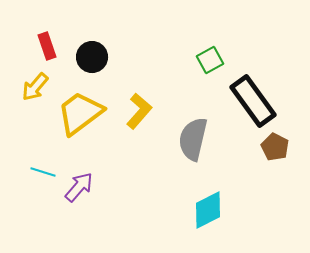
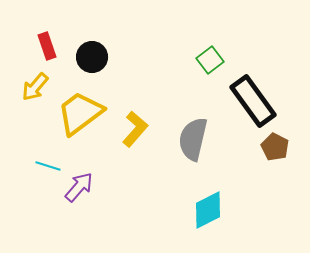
green square: rotated 8 degrees counterclockwise
yellow L-shape: moved 4 px left, 18 px down
cyan line: moved 5 px right, 6 px up
